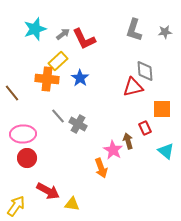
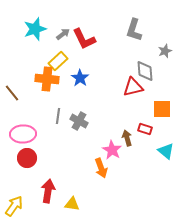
gray star: moved 19 px down; rotated 16 degrees counterclockwise
gray line: rotated 49 degrees clockwise
gray cross: moved 1 px right, 3 px up
red rectangle: moved 1 px down; rotated 48 degrees counterclockwise
brown arrow: moved 1 px left, 3 px up
pink star: moved 1 px left
red arrow: rotated 110 degrees counterclockwise
yellow arrow: moved 2 px left
